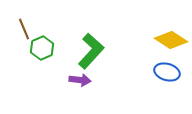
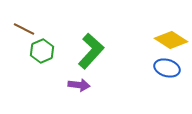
brown line: rotated 40 degrees counterclockwise
green hexagon: moved 3 px down
blue ellipse: moved 4 px up
purple arrow: moved 1 px left, 5 px down
